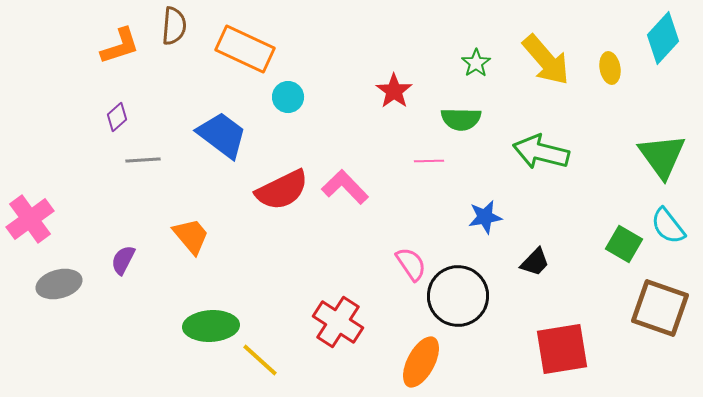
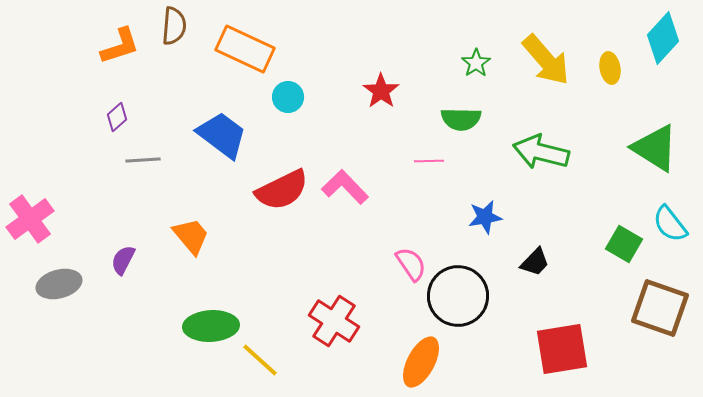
red star: moved 13 px left
green triangle: moved 7 px left, 8 px up; rotated 22 degrees counterclockwise
cyan semicircle: moved 2 px right, 2 px up
red cross: moved 4 px left, 1 px up
